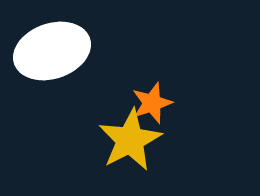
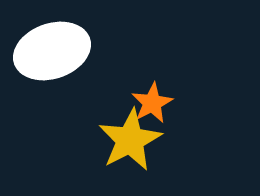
orange star: rotated 9 degrees counterclockwise
